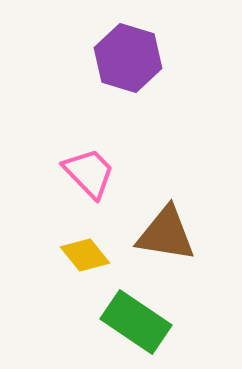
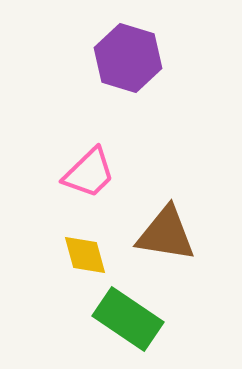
pink trapezoid: rotated 90 degrees clockwise
yellow diamond: rotated 24 degrees clockwise
green rectangle: moved 8 px left, 3 px up
